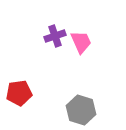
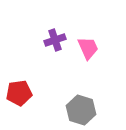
purple cross: moved 4 px down
pink trapezoid: moved 7 px right, 6 px down
